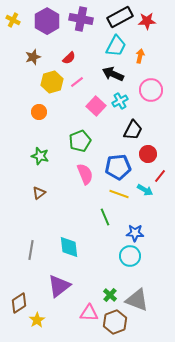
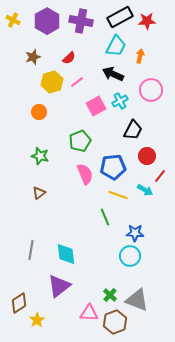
purple cross: moved 2 px down
pink square: rotated 18 degrees clockwise
red circle: moved 1 px left, 2 px down
blue pentagon: moved 5 px left
yellow line: moved 1 px left, 1 px down
cyan diamond: moved 3 px left, 7 px down
